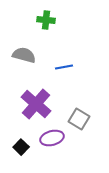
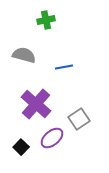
green cross: rotated 18 degrees counterclockwise
gray square: rotated 25 degrees clockwise
purple ellipse: rotated 25 degrees counterclockwise
